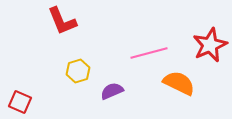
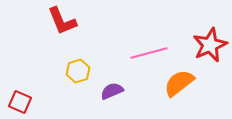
orange semicircle: rotated 64 degrees counterclockwise
